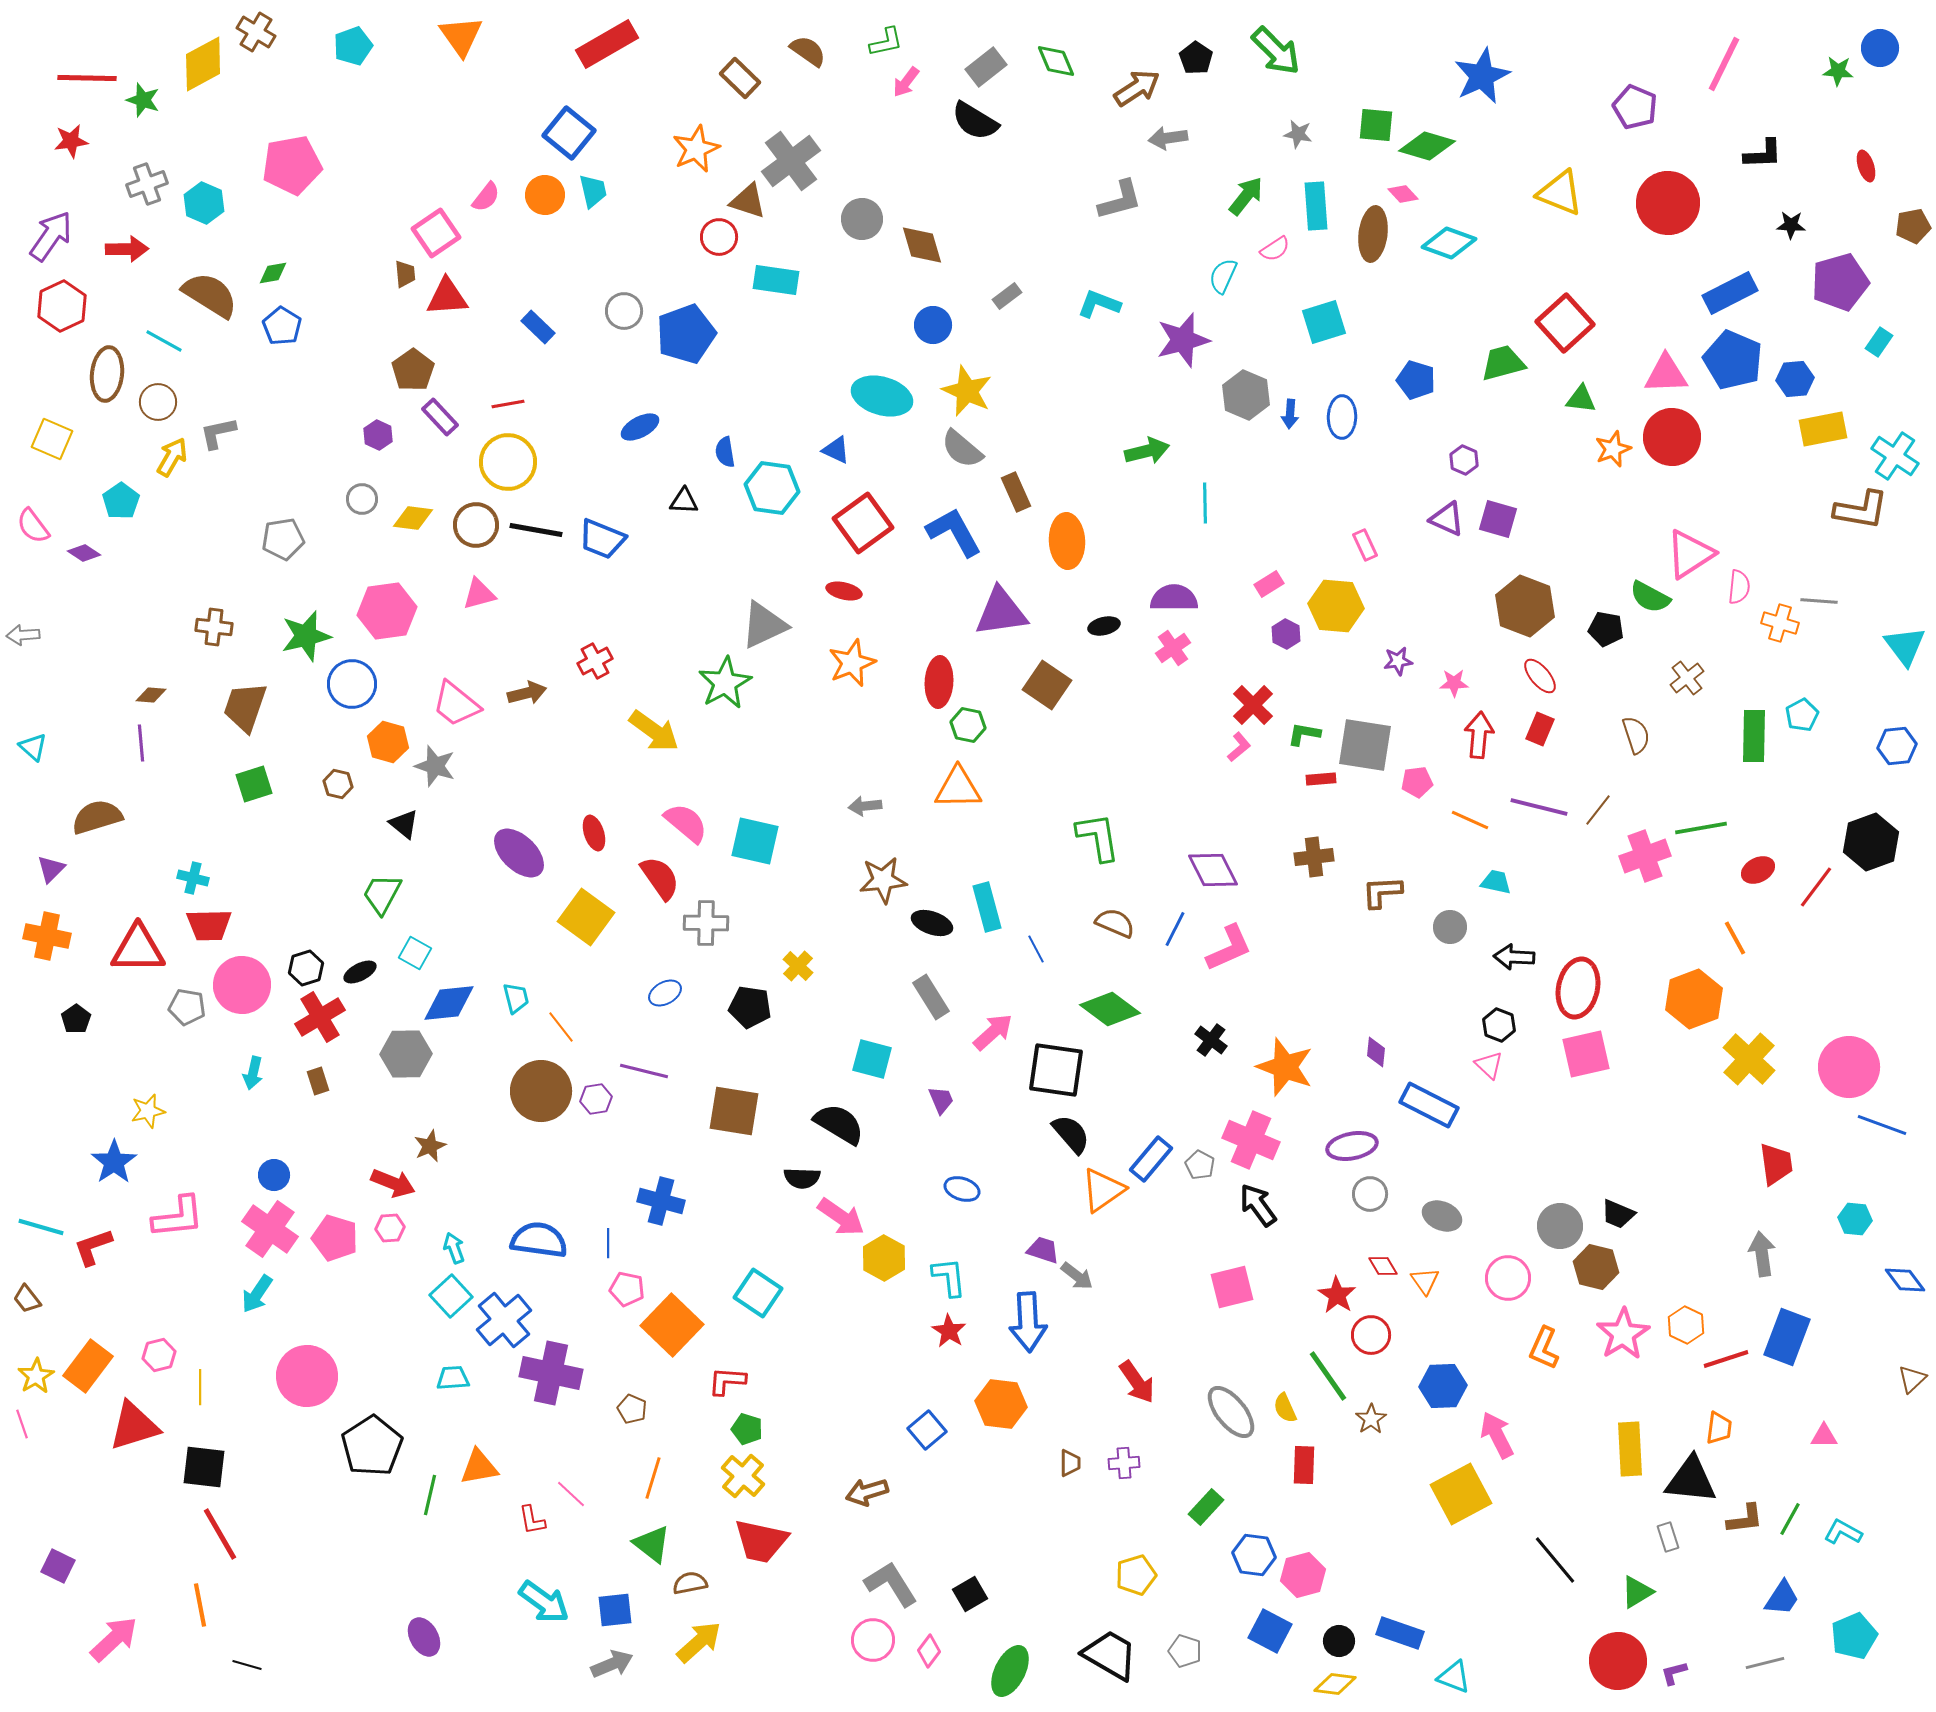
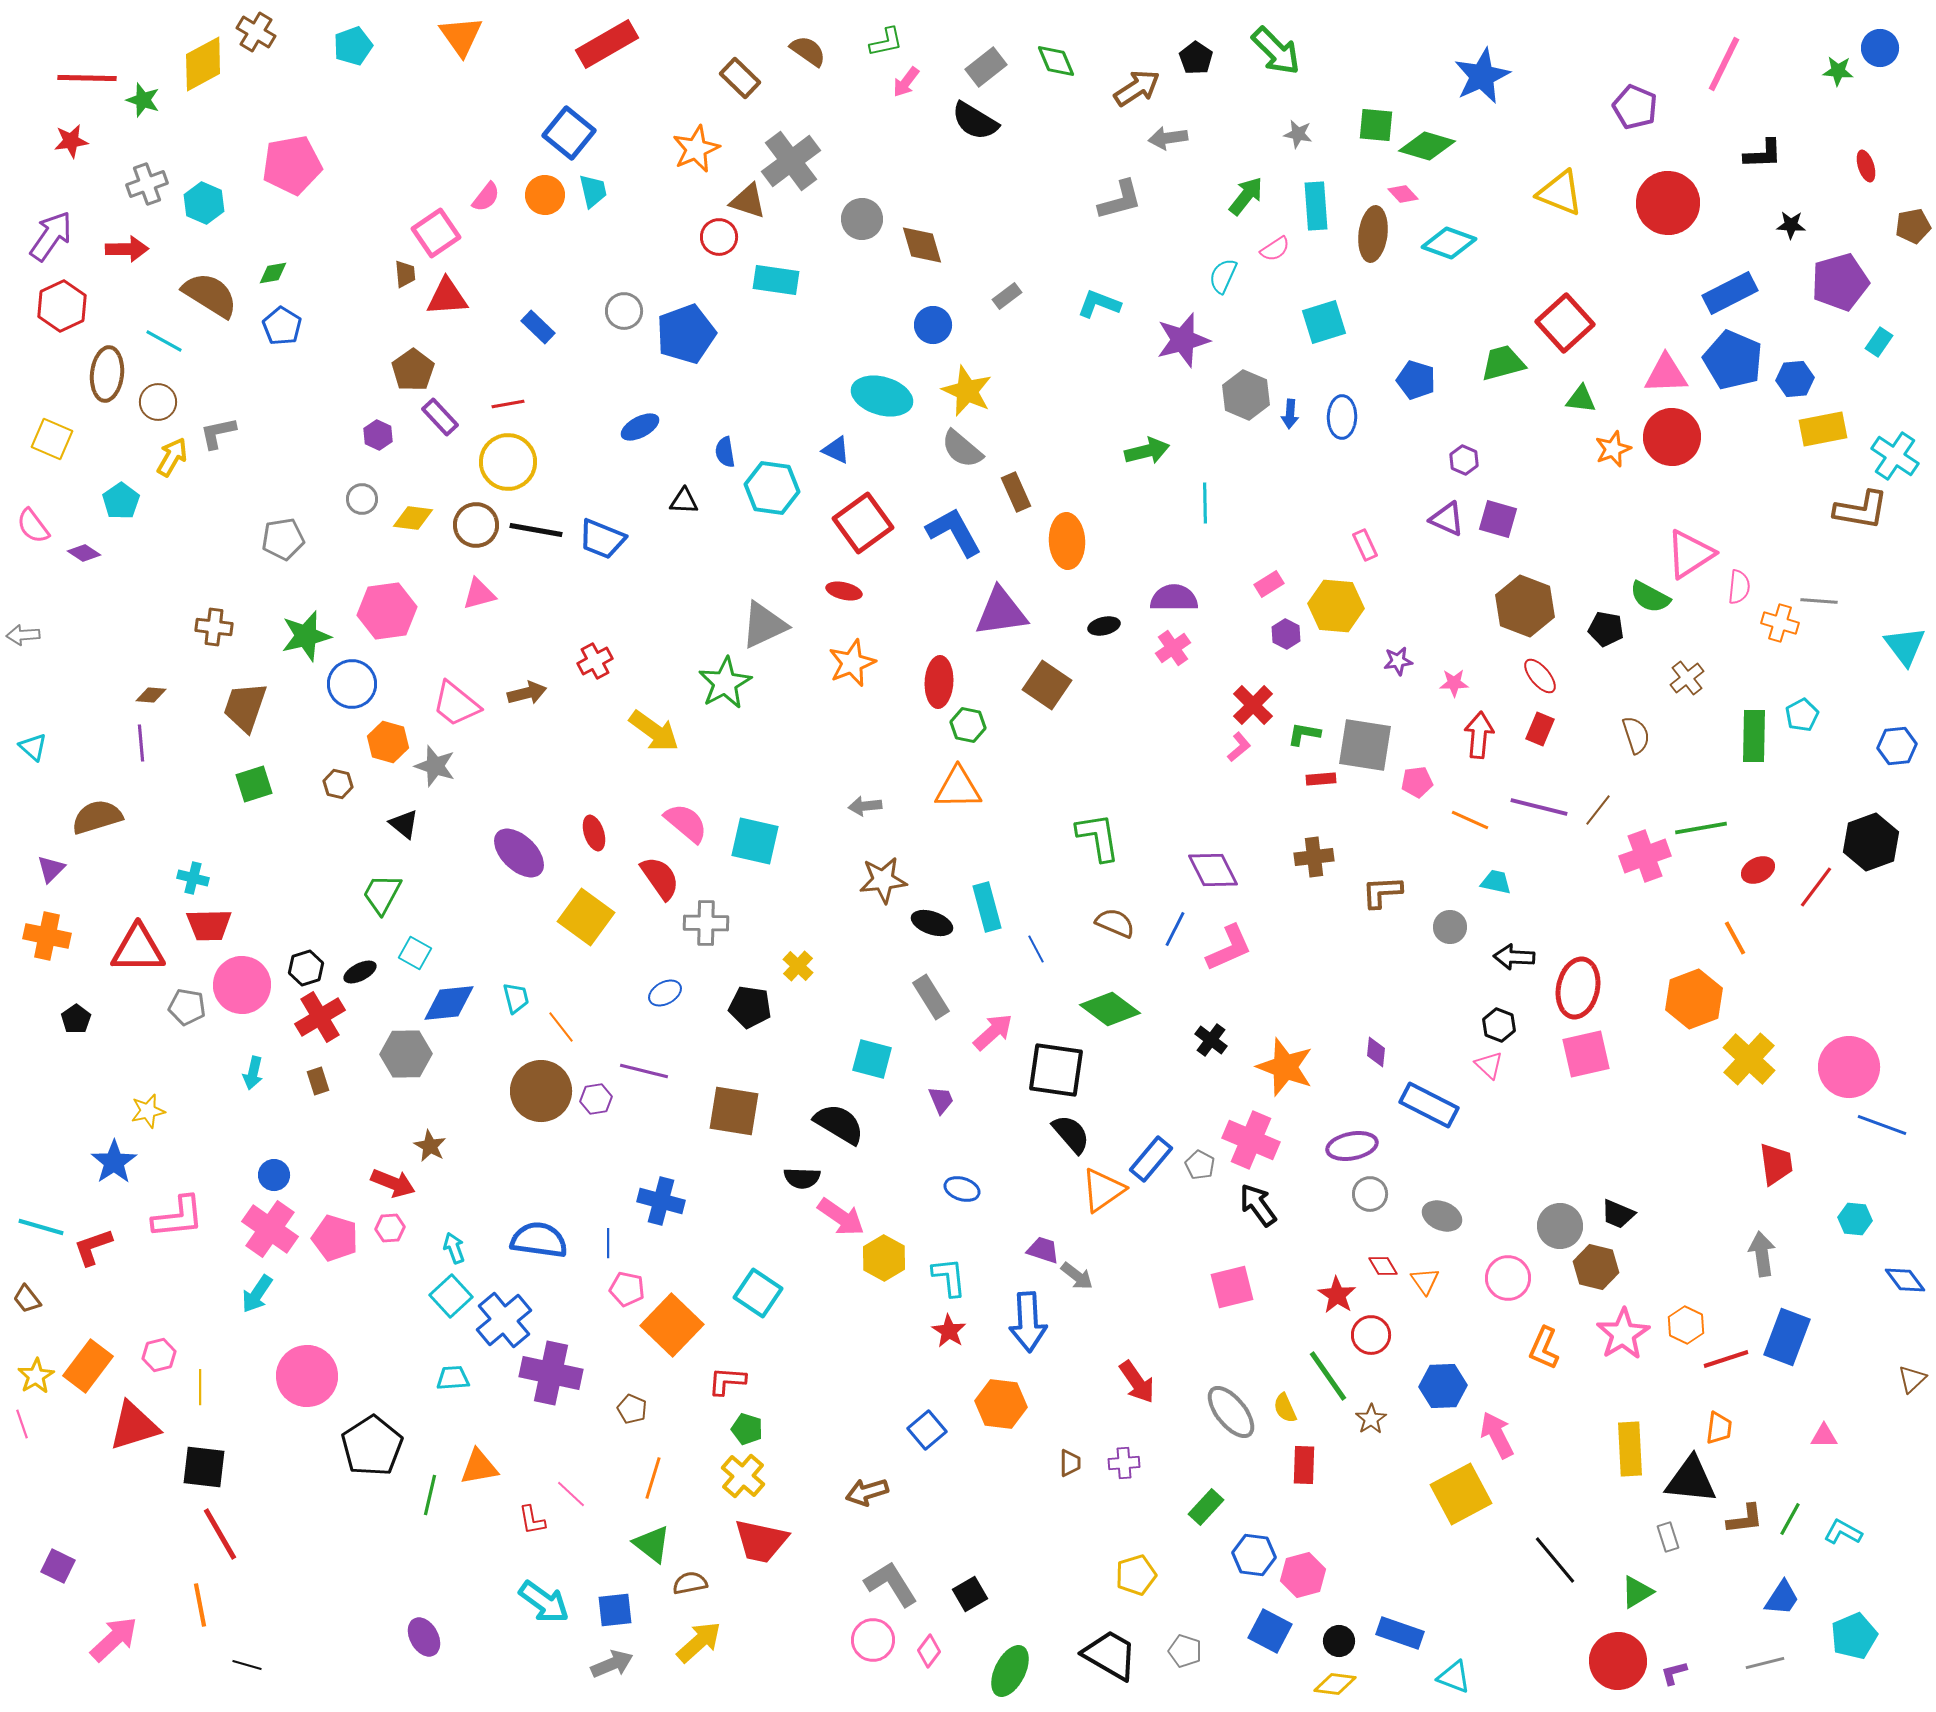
brown star at (430, 1146): rotated 20 degrees counterclockwise
